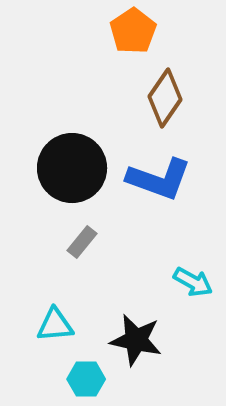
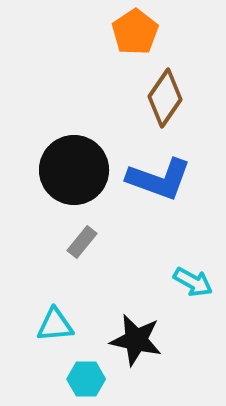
orange pentagon: moved 2 px right, 1 px down
black circle: moved 2 px right, 2 px down
